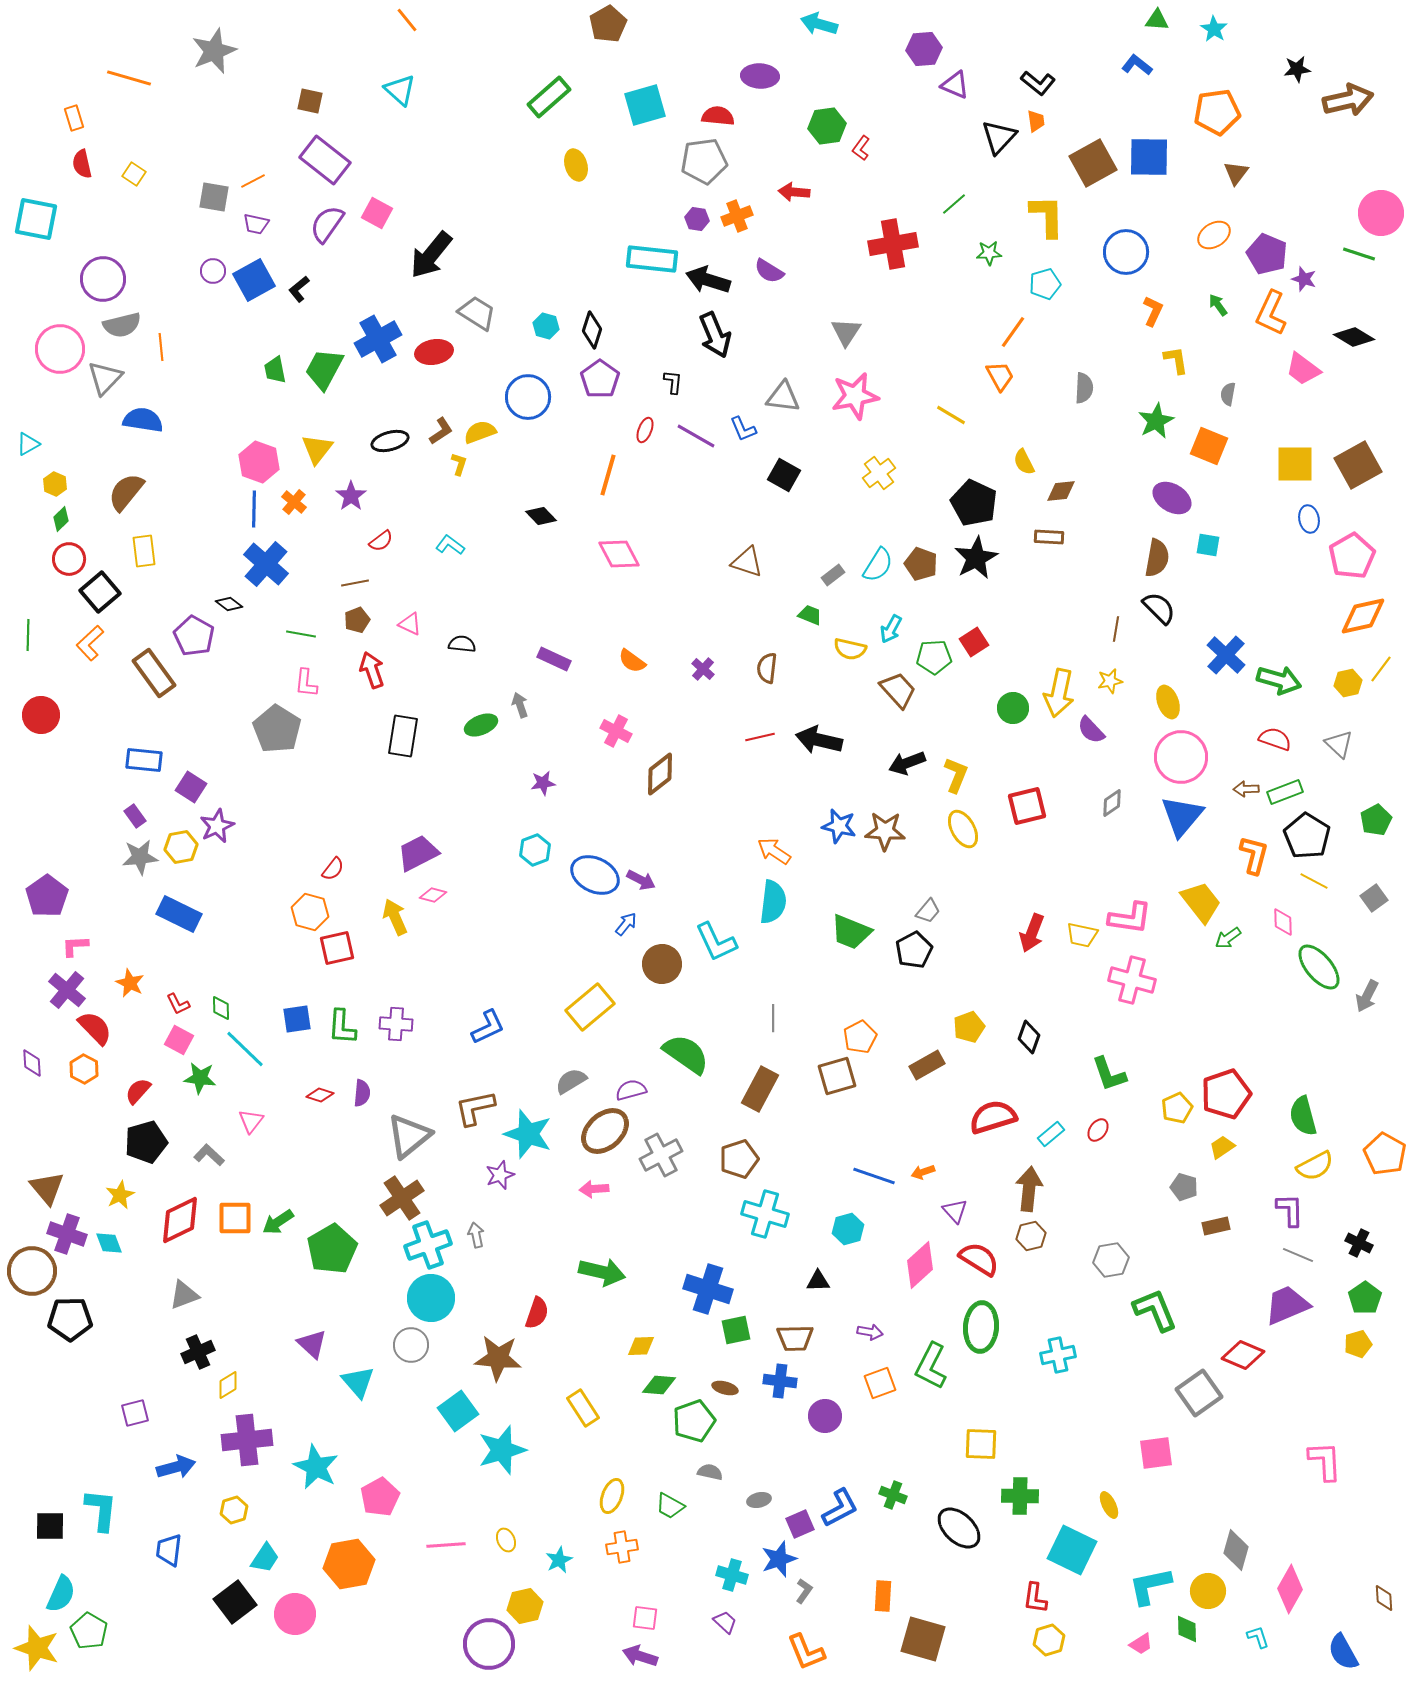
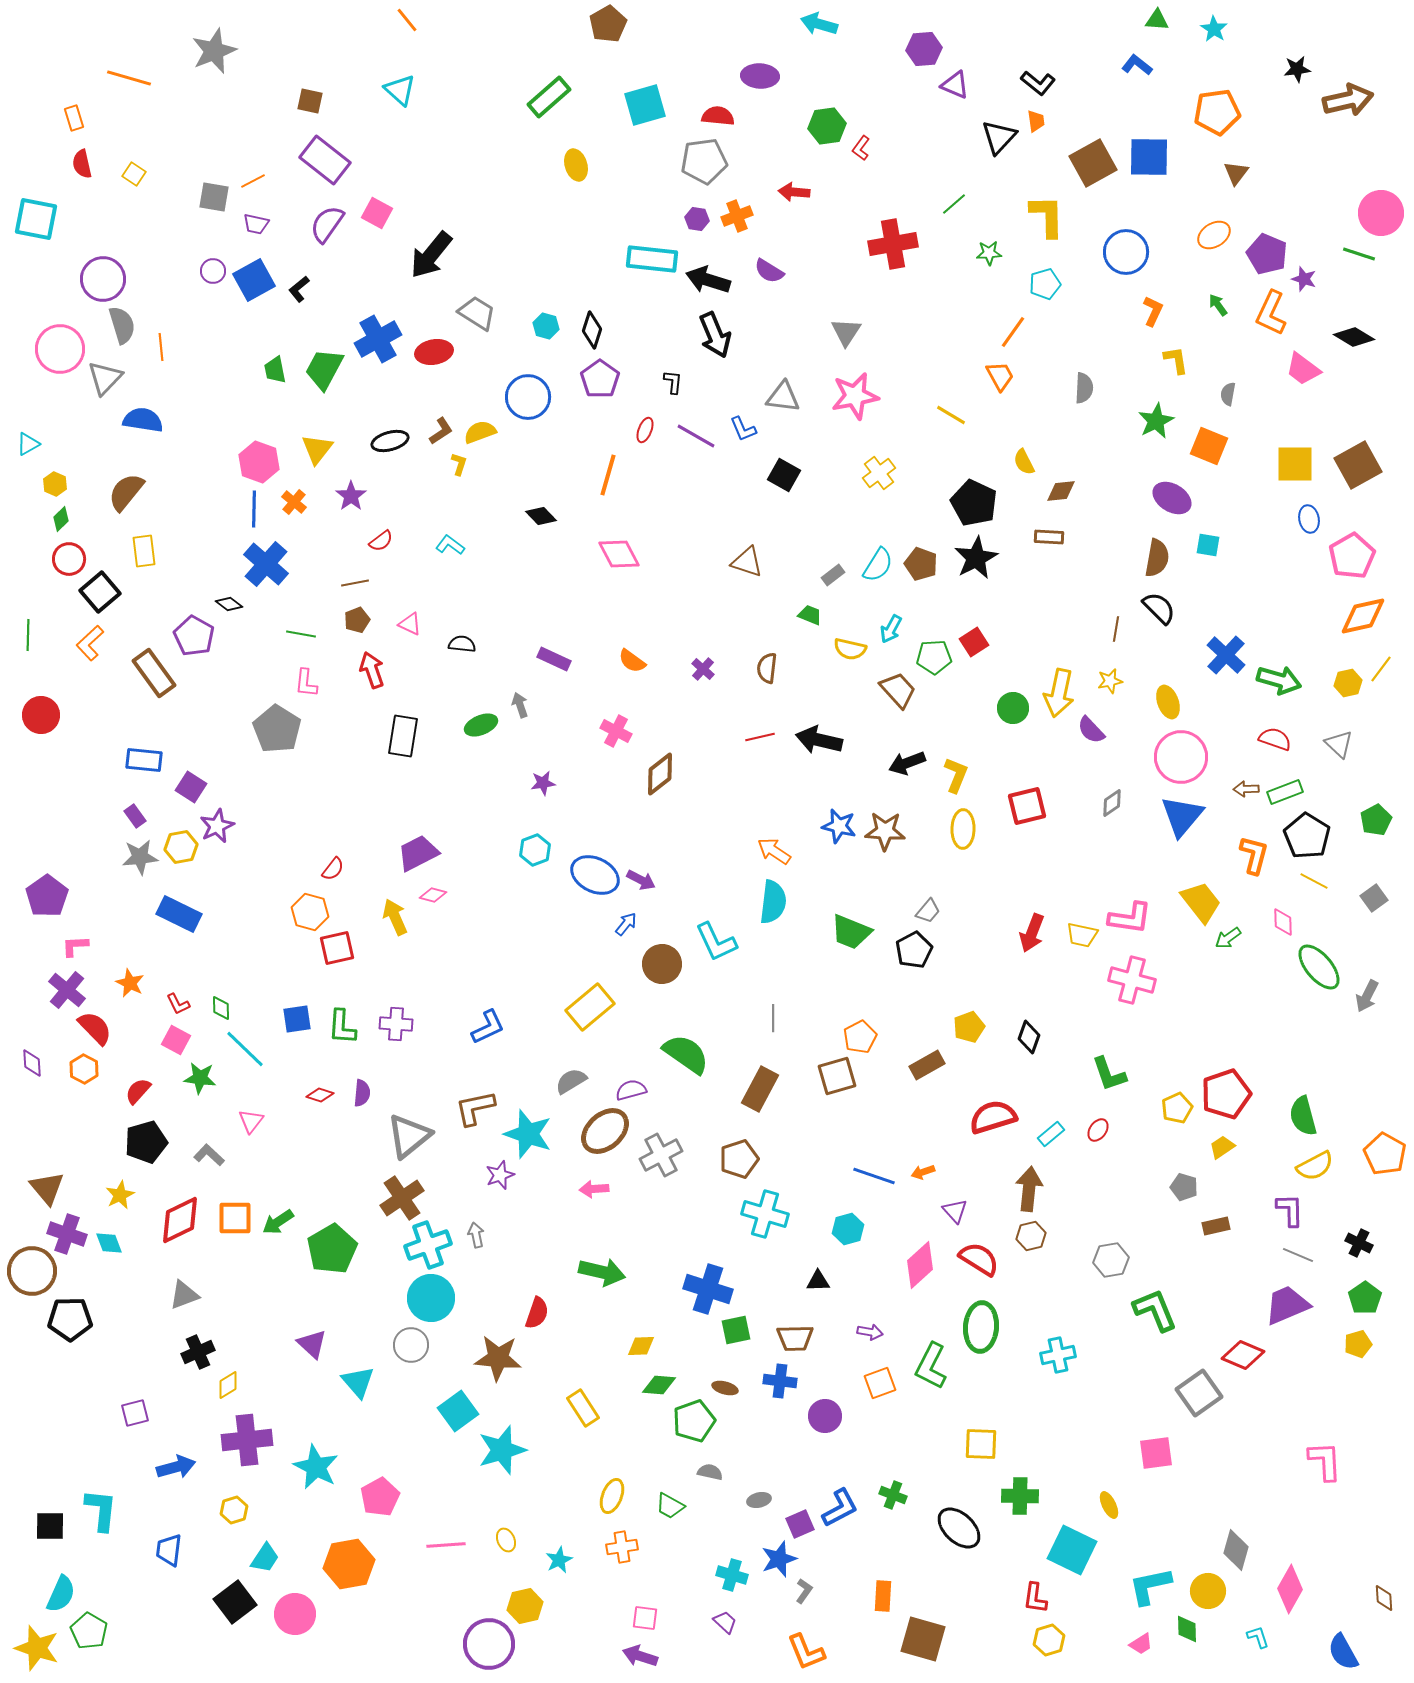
gray semicircle at (122, 325): rotated 93 degrees counterclockwise
yellow ellipse at (963, 829): rotated 30 degrees clockwise
pink square at (179, 1040): moved 3 px left
